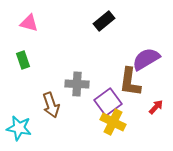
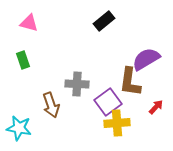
yellow cross: moved 4 px right, 1 px down; rotated 30 degrees counterclockwise
